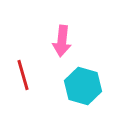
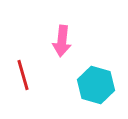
cyan hexagon: moved 13 px right, 1 px up
